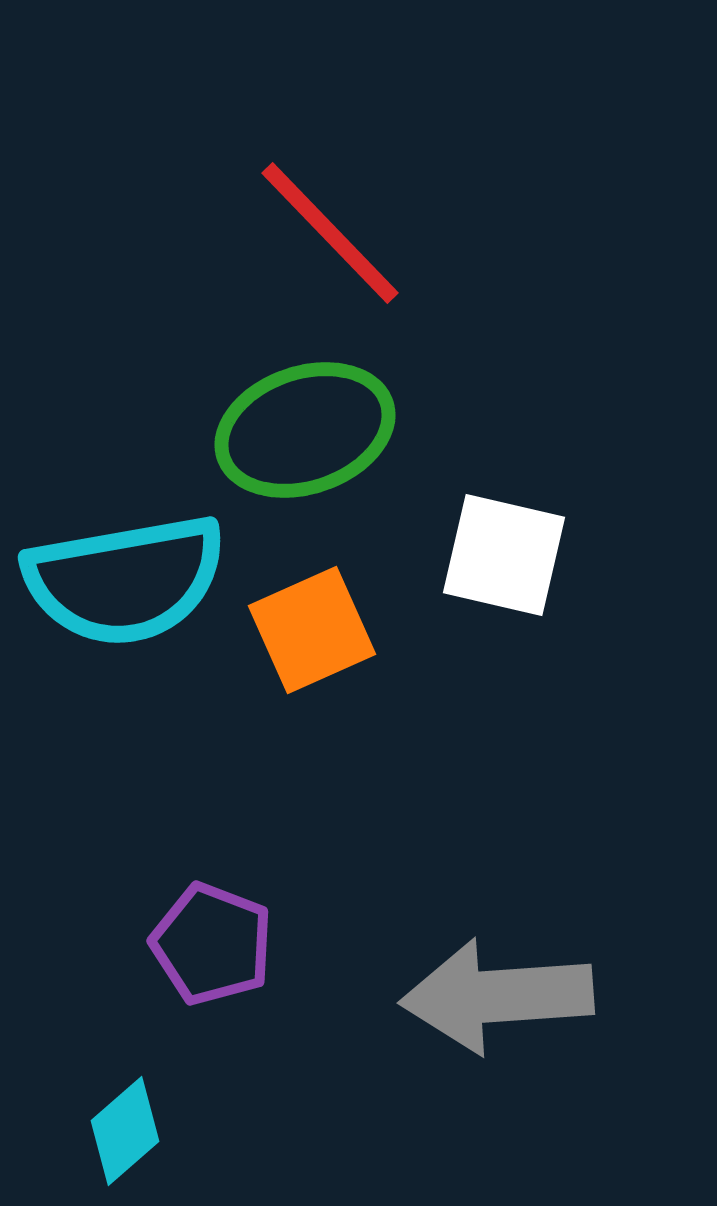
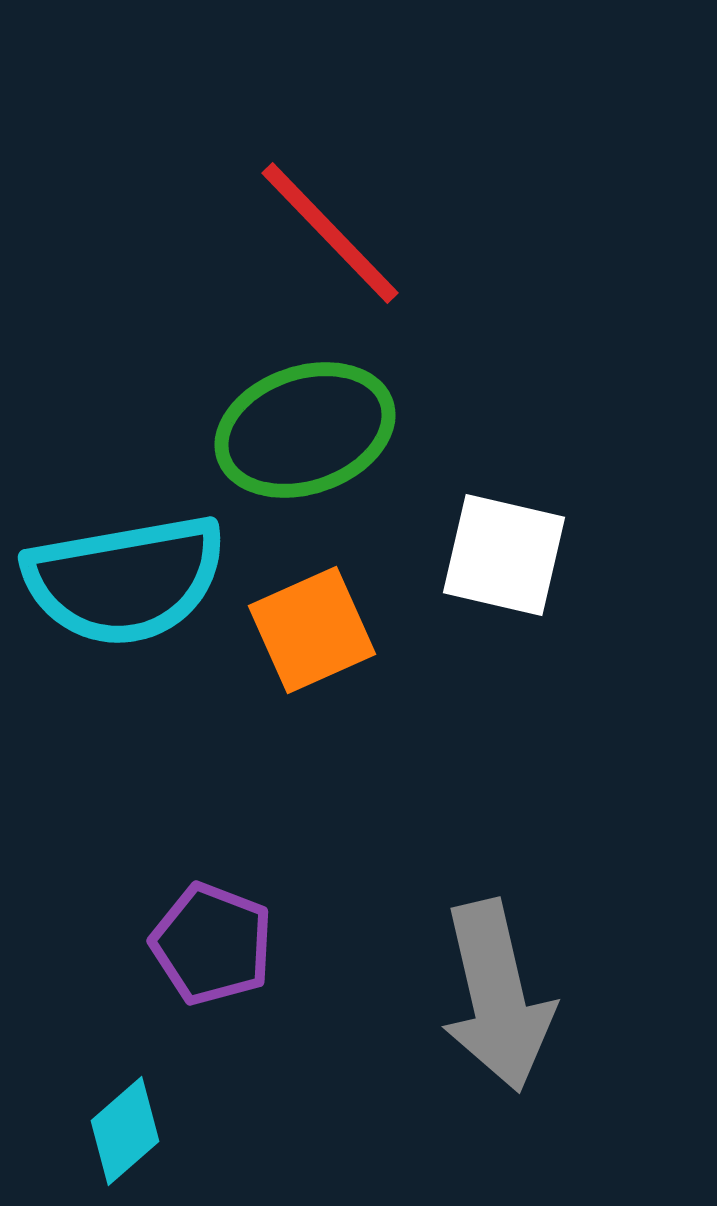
gray arrow: rotated 99 degrees counterclockwise
